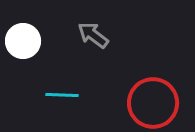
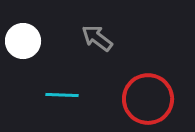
gray arrow: moved 4 px right, 3 px down
red circle: moved 5 px left, 4 px up
